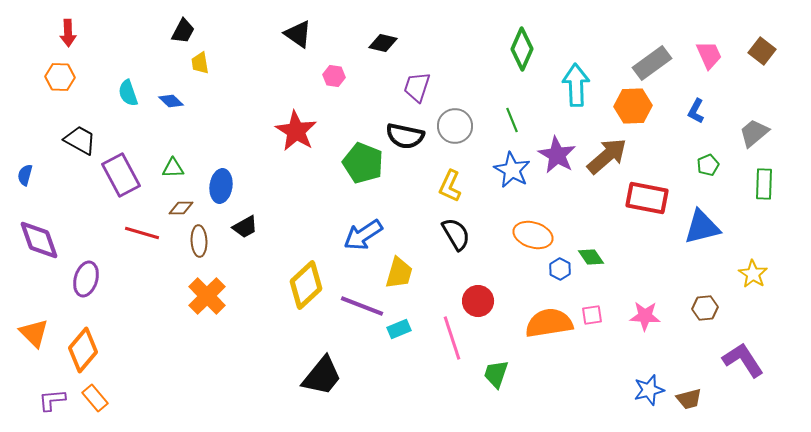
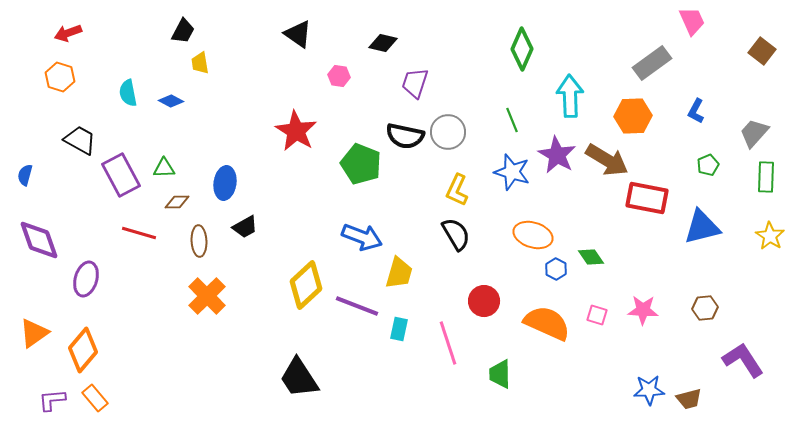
red arrow at (68, 33): rotated 72 degrees clockwise
pink trapezoid at (709, 55): moved 17 px left, 34 px up
pink hexagon at (334, 76): moved 5 px right
orange hexagon at (60, 77): rotated 16 degrees clockwise
cyan arrow at (576, 85): moved 6 px left, 11 px down
purple trapezoid at (417, 87): moved 2 px left, 4 px up
cyan semicircle at (128, 93): rotated 8 degrees clockwise
blue diamond at (171, 101): rotated 15 degrees counterclockwise
orange hexagon at (633, 106): moved 10 px down
gray circle at (455, 126): moved 7 px left, 6 px down
gray trapezoid at (754, 133): rotated 8 degrees counterclockwise
brown arrow at (607, 156): moved 4 px down; rotated 72 degrees clockwise
green pentagon at (363, 163): moved 2 px left, 1 px down
green triangle at (173, 168): moved 9 px left
blue star at (512, 170): moved 2 px down; rotated 12 degrees counterclockwise
green rectangle at (764, 184): moved 2 px right, 7 px up
blue ellipse at (221, 186): moved 4 px right, 3 px up
yellow L-shape at (450, 186): moved 7 px right, 4 px down
brown diamond at (181, 208): moved 4 px left, 6 px up
red line at (142, 233): moved 3 px left
blue arrow at (363, 235): moved 1 px left, 2 px down; rotated 126 degrees counterclockwise
blue hexagon at (560, 269): moved 4 px left
yellow star at (753, 274): moved 17 px right, 38 px up
red circle at (478, 301): moved 6 px right
purple line at (362, 306): moved 5 px left
pink square at (592, 315): moved 5 px right; rotated 25 degrees clockwise
pink star at (645, 316): moved 2 px left, 6 px up
orange semicircle at (549, 323): moved 2 px left; rotated 33 degrees clockwise
cyan rectangle at (399, 329): rotated 55 degrees counterclockwise
orange triangle at (34, 333): rotated 40 degrees clockwise
pink line at (452, 338): moved 4 px left, 5 px down
green trapezoid at (496, 374): moved 4 px right; rotated 20 degrees counterclockwise
black trapezoid at (322, 376): moved 23 px left, 2 px down; rotated 108 degrees clockwise
blue star at (649, 390): rotated 12 degrees clockwise
